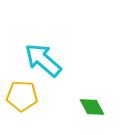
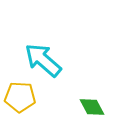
yellow pentagon: moved 2 px left, 1 px down
